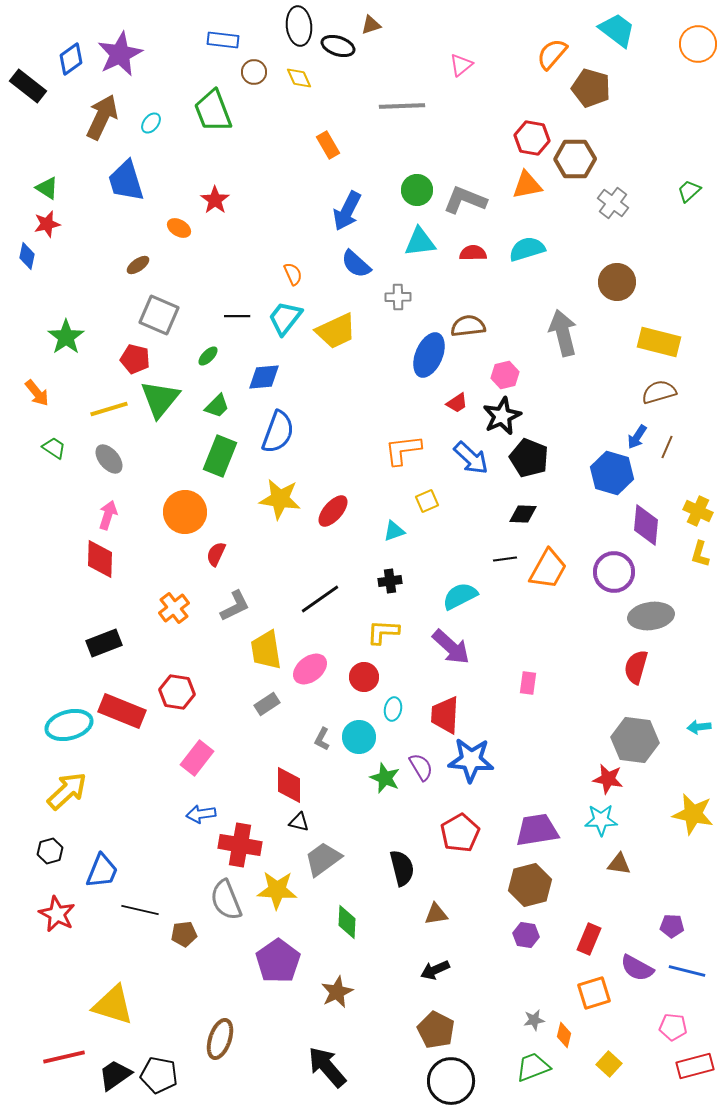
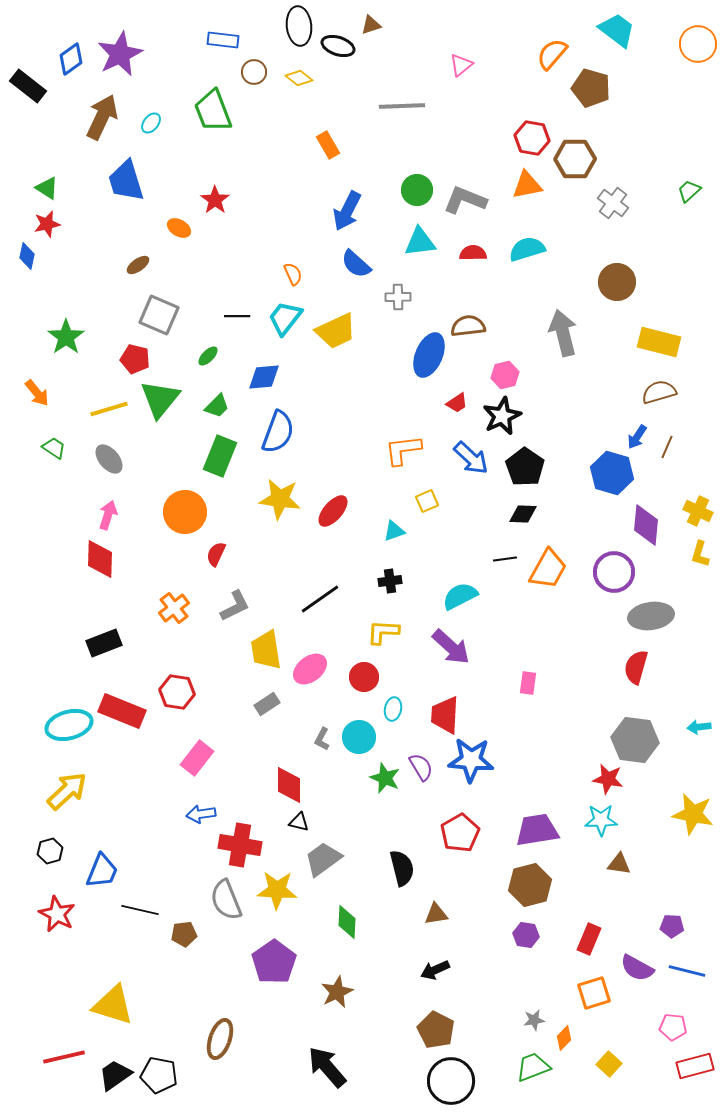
yellow diamond at (299, 78): rotated 28 degrees counterclockwise
black pentagon at (529, 458): moved 4 px left, 9 px down; rotated 12 degrees clockwise
purple pentagon at (278, 961): moved 4 px left, 1 px down
orange diamond at (564, 1035): moved 3 px down; rotated 30 degrees clockwise
